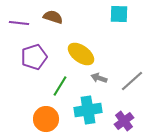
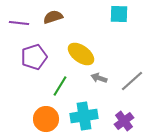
brown semicircle: rotated 36 degrees counterclockwise
cyan cross: moved 4 px left, 6 px down
